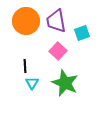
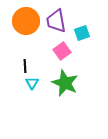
pink square: moved 4 px right; rotated 12 degrees clockwise
